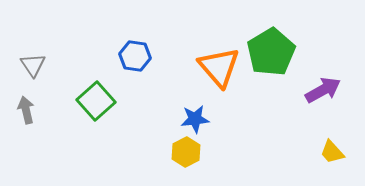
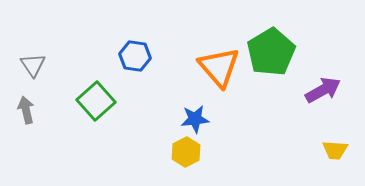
yellow trapezoid: moved 3 px right, 2 px up; rotated 44 degrees counterclockwise
